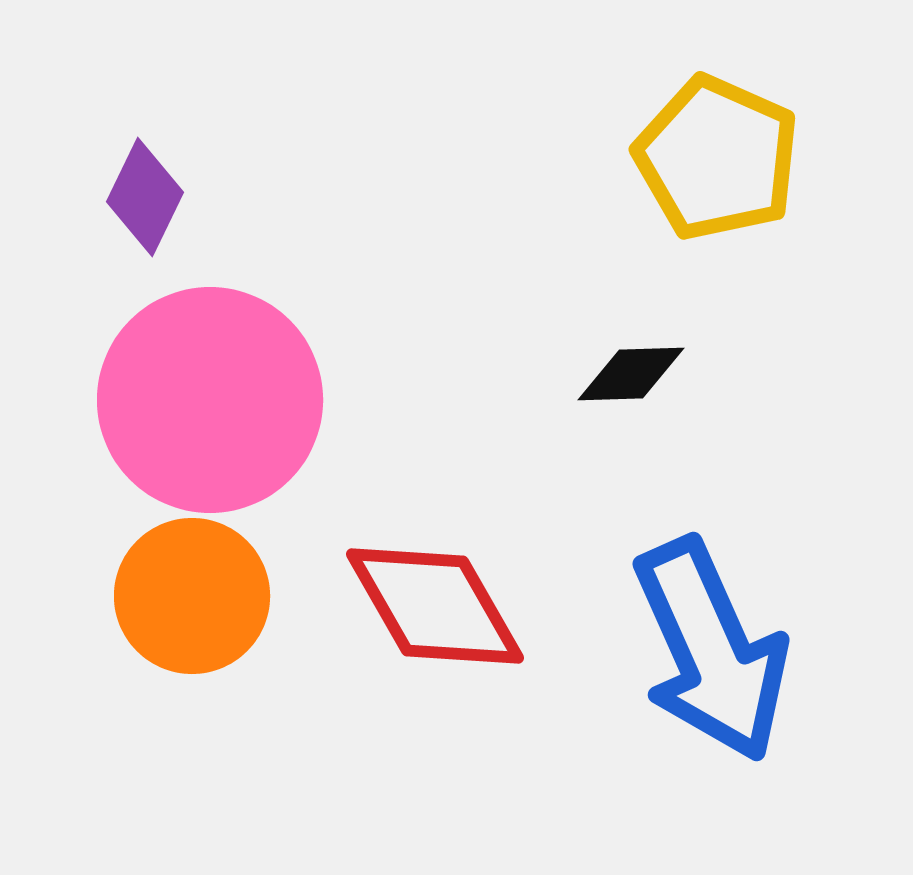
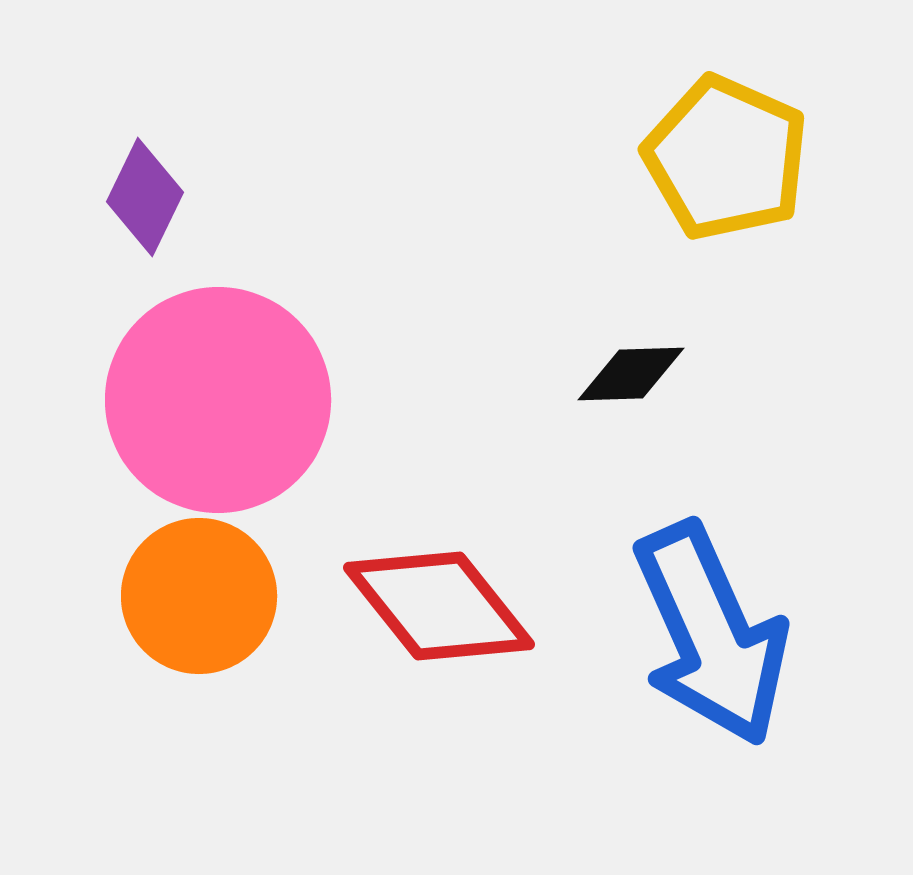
yellow pentagon: moved 9 px right
pink circle: moved 8 px right
orange circle: moved 7 px right
red diamond: moved 4 px right; rotated 9 degrees counterclockwise
blue arrow: moved 16 px up
